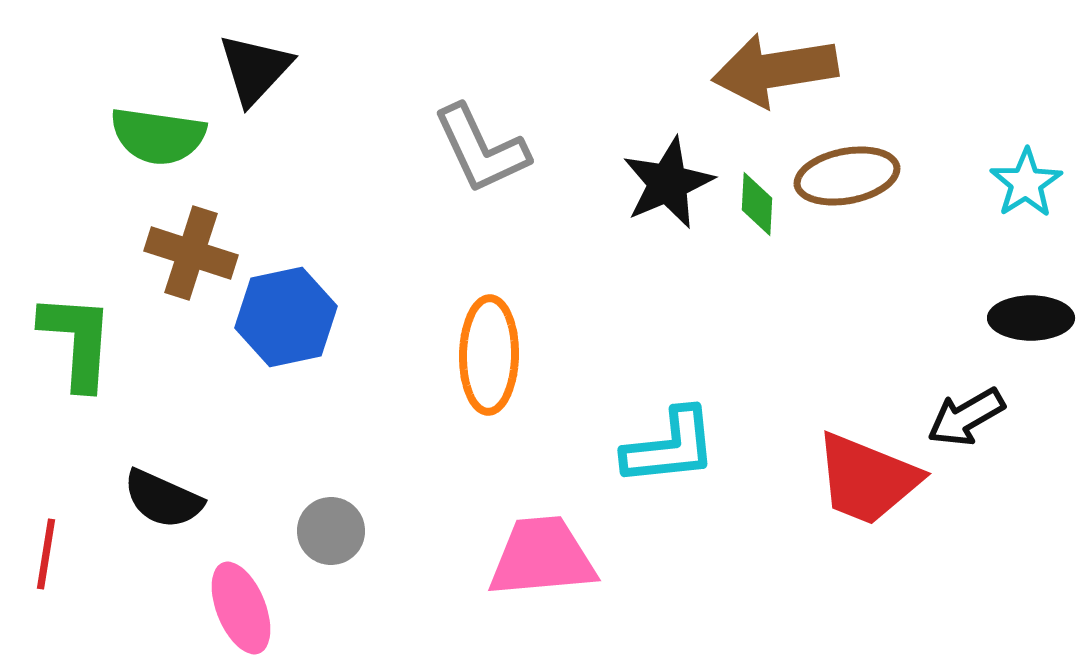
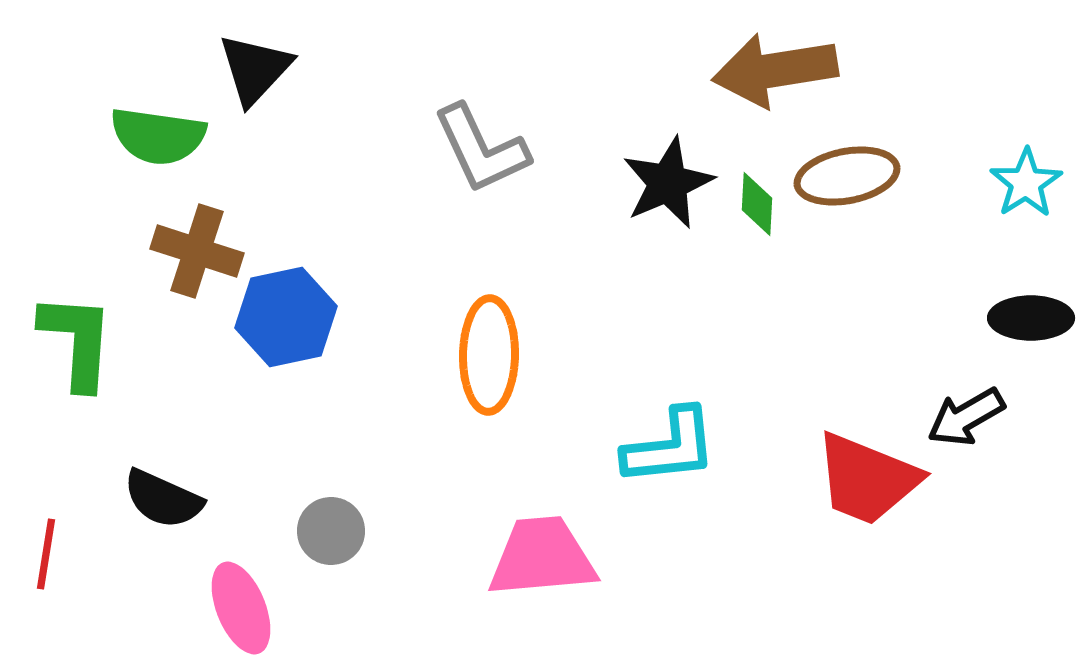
brown cross: moved 6 px right, 2 px up
